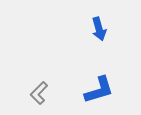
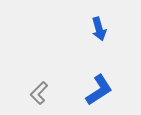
blue L-shape: rotated 16 degrees counterclockwise
